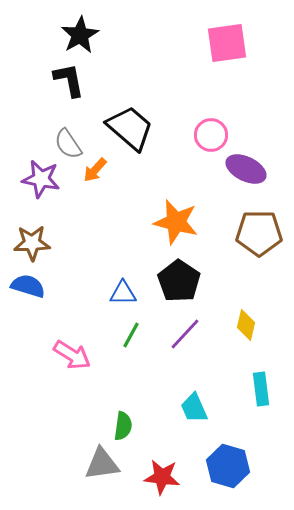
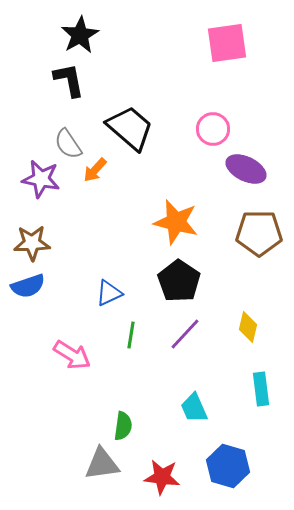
pink circle: moved 2 px right, 6 px up
blue semicircle: rotated 144 degrees clockwise
blue triangle: moved 14 px left; rotated 24 degrees counterclockwise
yellow diamond: moved 2 px right, 2 px down
green line: rotated 20 degrees counterclockwise
